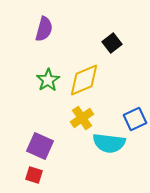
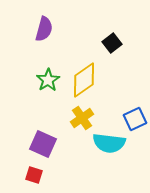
yellow diamond: rotated 12 degrees counterclockwise
purple square: moved 3 px right, 2 px up
